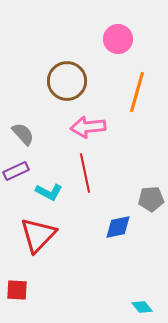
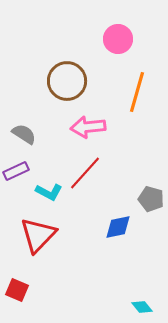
gray semicircle: moved 1 px right; rotated 15 degrees counterclockwise
red line: rotated 54 degrees clockwise
gray pentagon: rotated 20 degrees clockwise
red square: rotated 20 degrees clockwise
